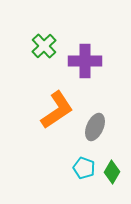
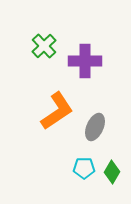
orange L-shape: moved 1 px down
cyan pentagon: rotated 20 degrees counterclockwise
